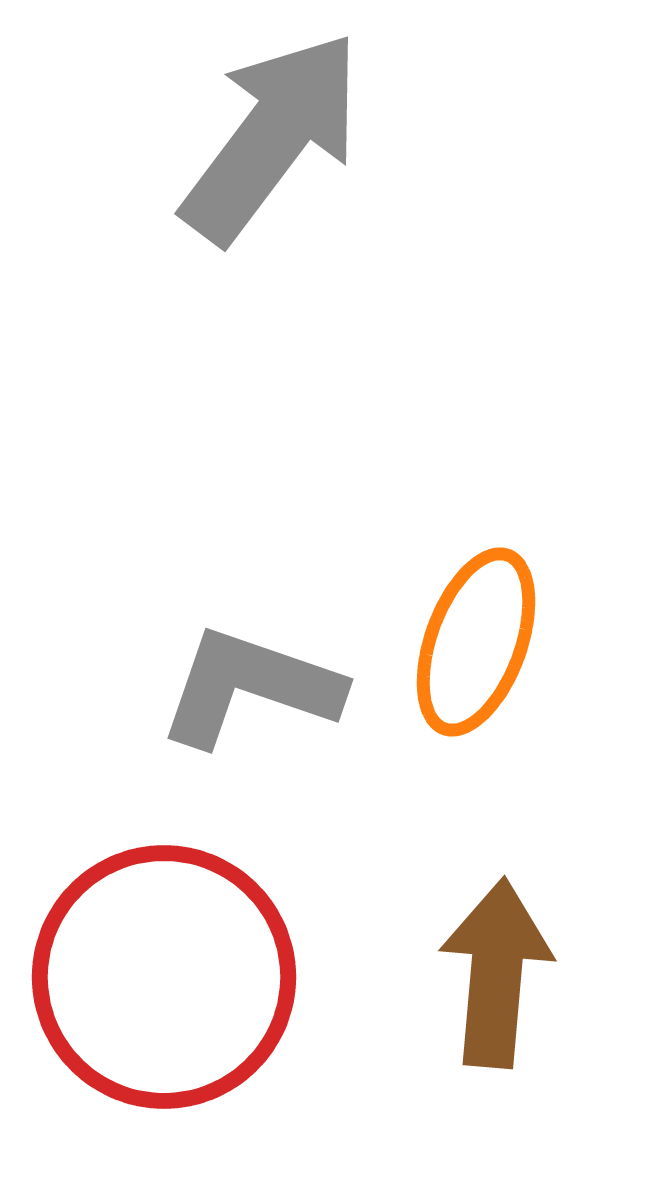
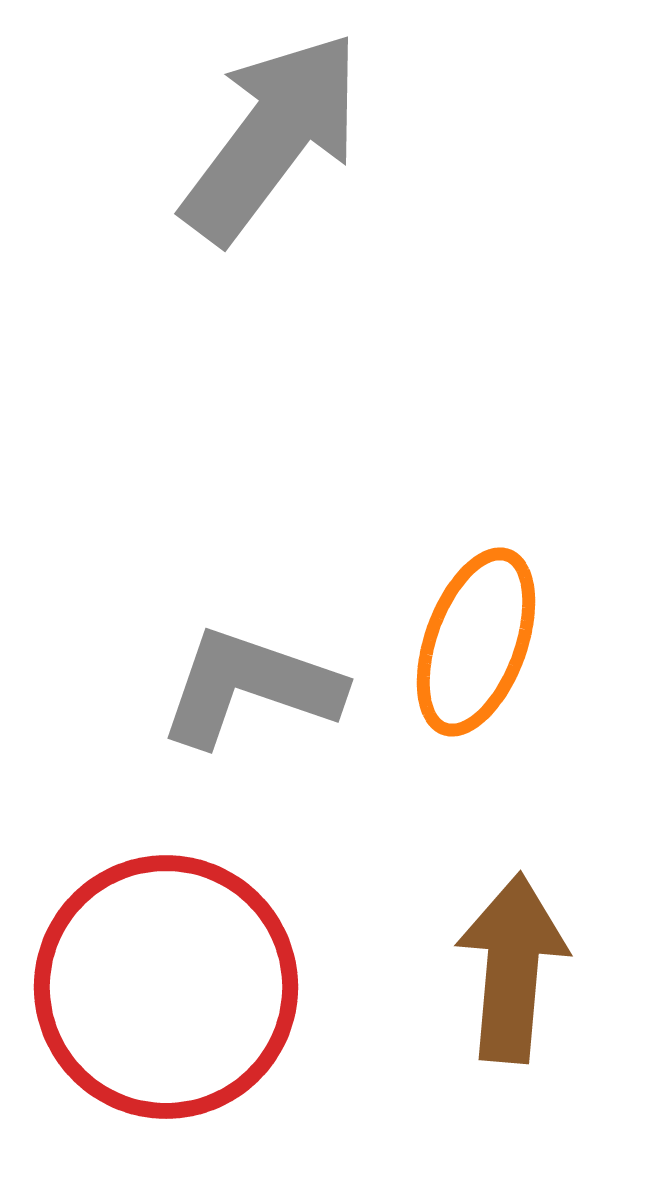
brown arrow: moved 16 px right, 5 px up
red circle: moved 2 px right, 10 px down
